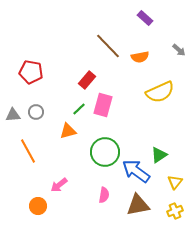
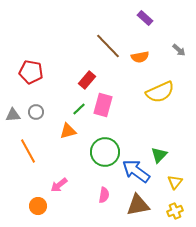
green triangle: rotated 12 degrees counterclockwise
